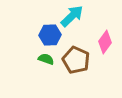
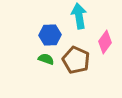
cyan arrow: moved 7 px right; rotated 55 degrees counterclockwise
